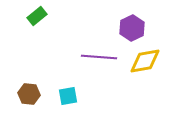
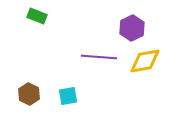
green rectangle: rotated 60 degrees clockwise
brown hexagon: rotated 20 degrees clockwise
